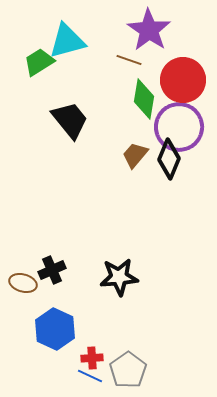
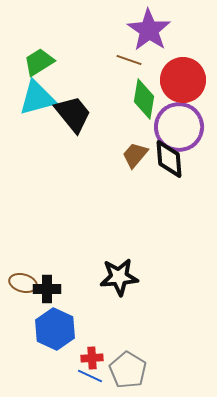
cyan triangle: moved 30 px left, 57 px down
black trapezoid: moved 3 px right, 6 px up
black diamond: rotated 27 degrees counterclockwise
black cross: moved 5 px left, 19 px down; rotated 24 degrees clockwise
gray pentagon: rotated 6 degrees counterclockwise
